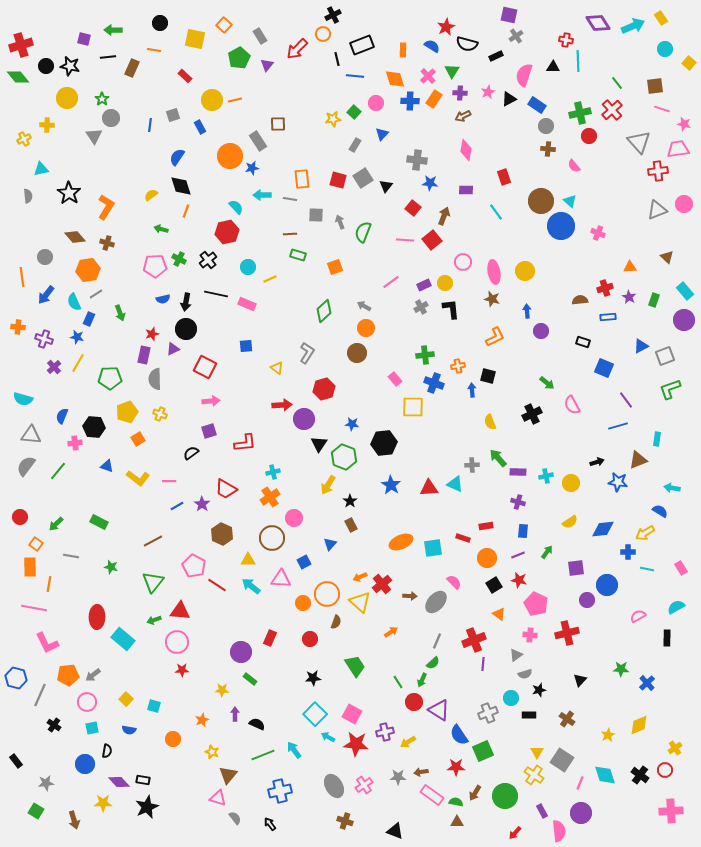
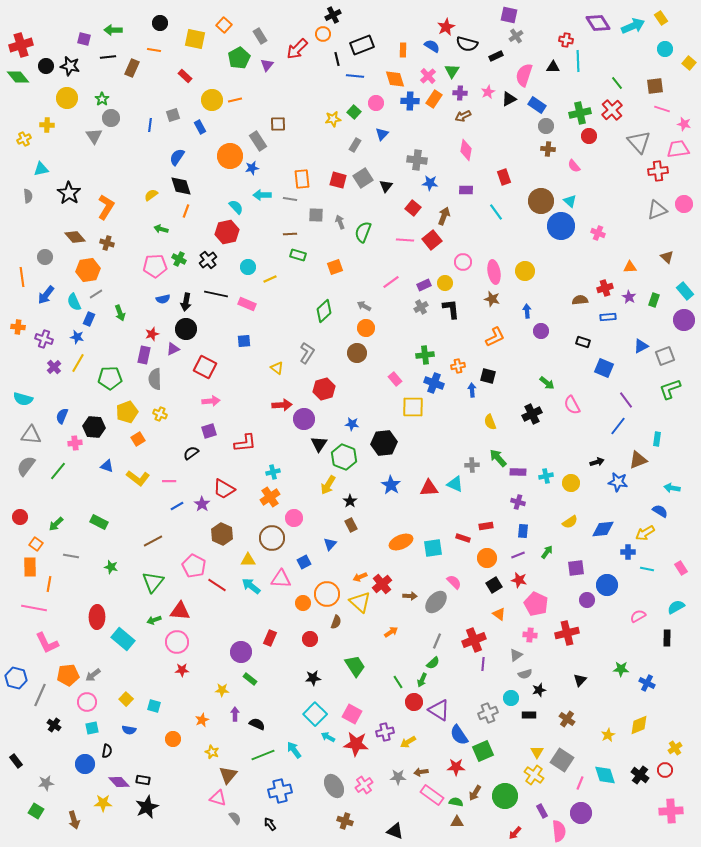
blue square at (246, 346): moved 2 px left, 5 px up
blue line at (618, 426): rotated 36 degrees counterclockwise
red trapezoid at (226, 489): moved 2 px left
blue cross at (647, 683): rotated 21 degrees counterclockwise
